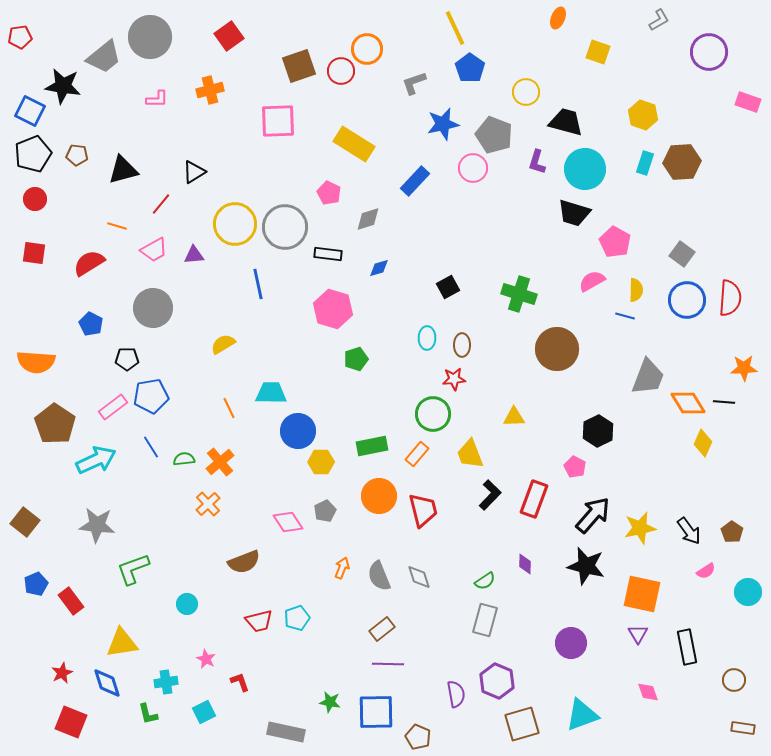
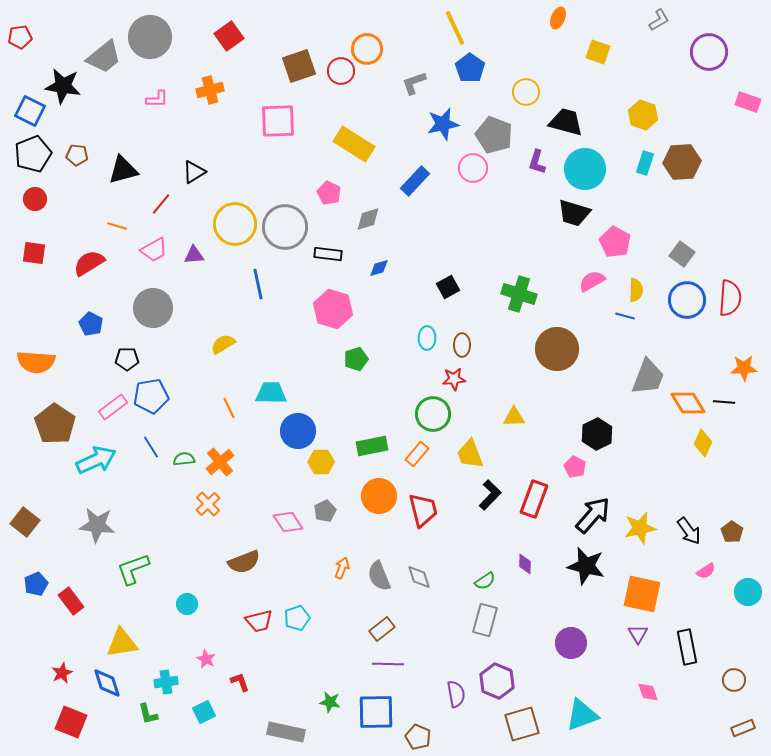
black hexagon at (598, 431): moved 1 px left, 3 px down
brown rectangle at (743, 728): rotated 30 degrees counterclockwise
